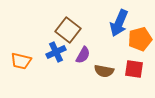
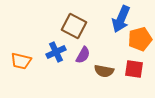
blue arrow: moved 2 px right, 4 px up
brown square: moved 6 px right, 4 px up; rotated 10 degrees counterclockwise
